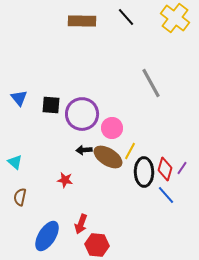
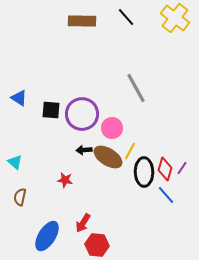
gray line: moved 15 px left, 5 px down
blue triangle: rotated 18 degrees counterclockwise
black square: moved 5 px down
red arrow: moved 2 px right, 1 px up; rotated 12 degrees clockwise
